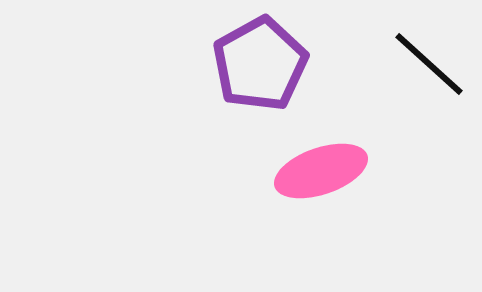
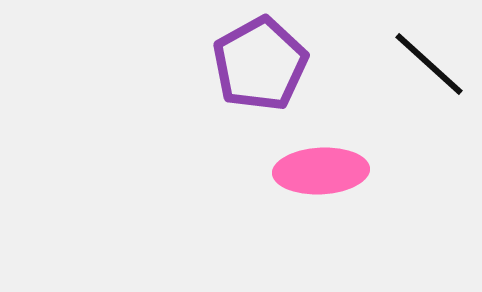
pink ellipse: rotated 16 degrees clockwise
